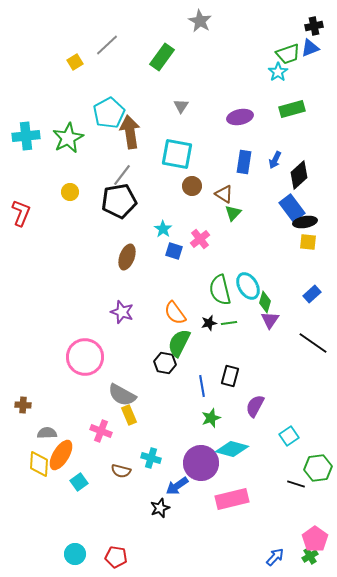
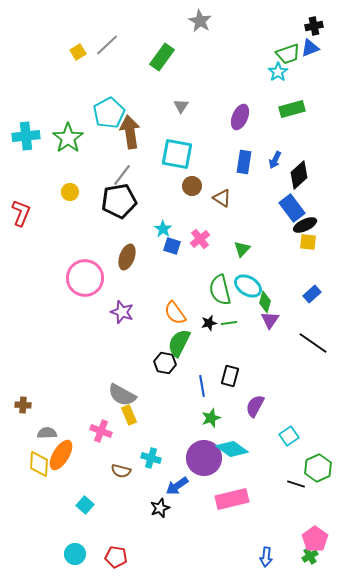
yellow square at (75, 62): moved 3 px right, 10 px up
purple ellipse at (240, 117): rotated 55 degrees counterclockwise
green star at (68, 138): rotated 8 degrees counterclockwise
brown triangle at (224, 194): moved 2 px left, 4 px down
green triangle at (233, 213): moved 9 px right, 36 px down
black ellipse at (305, 222): moved 3 px down; rotated 15 degrees counterclockwise
blue square at (174, 251): moved 2 px left, 5 px up
cyan ellipse at (248, 286): rotated 28 degrees counterclockwise
pink circle at (85, 357): moved 79 px up
cyan diamond at (232, 449): rotated 20 degrees clockwise
purple circle at (201, 463): moved 3 px right, 5 px up
green hexagon at (318, 468): rotated 16 degrees counterclockwise
cyan square at (79, 482): moved 6 px right, 23 px down; rotated 12 degrees counterclockwise
blue arrow at (275, 557): moved 9 px left; rotated 144 degrees clockwise
